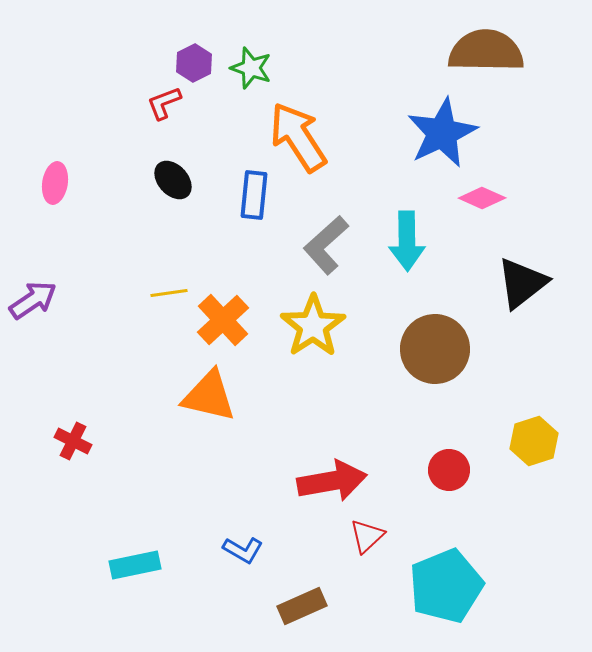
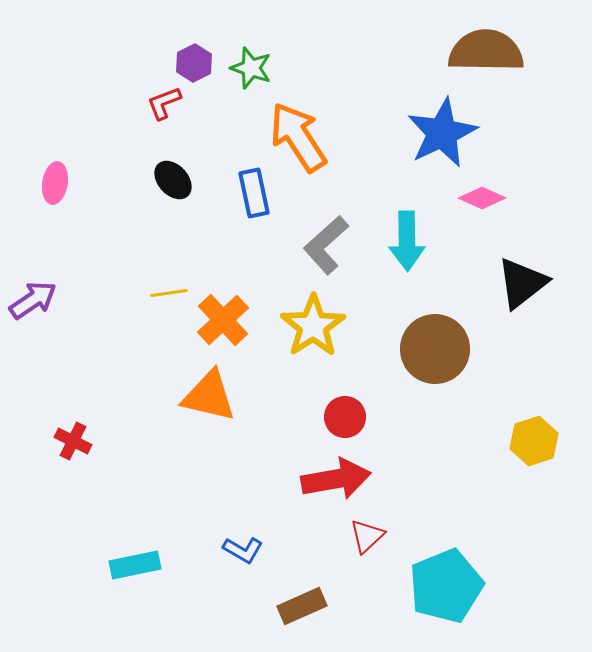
blue rectangle: moved 2 px up; rotated 18 degrees counterclockwise
red circle: moved 104 px left, 53 px up
red arrow: moved 4 px right, 2 px up
